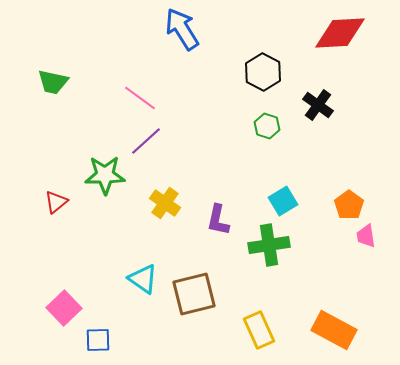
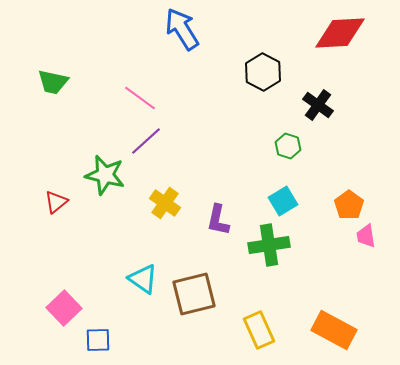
green hexagon: moved 21 px right, 20 px down
green star: rotated 15 degrees clockwise
